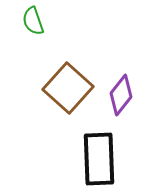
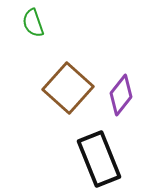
green semicircle: moved 2 px down
black rectangle: rotated 20 degrees counterclockwise
